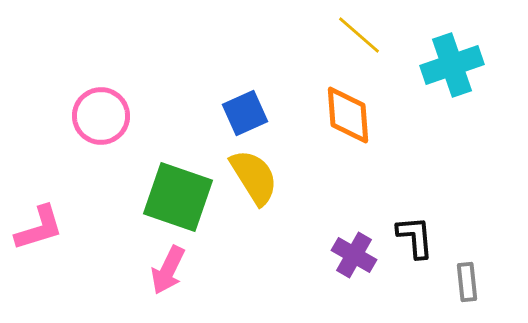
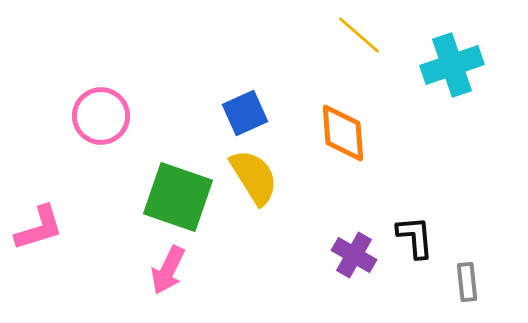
orange diamond: moved 5 px left, 18 px down
